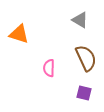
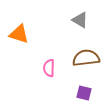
brown semicircle: rotated 72 degrees counterclockwise
